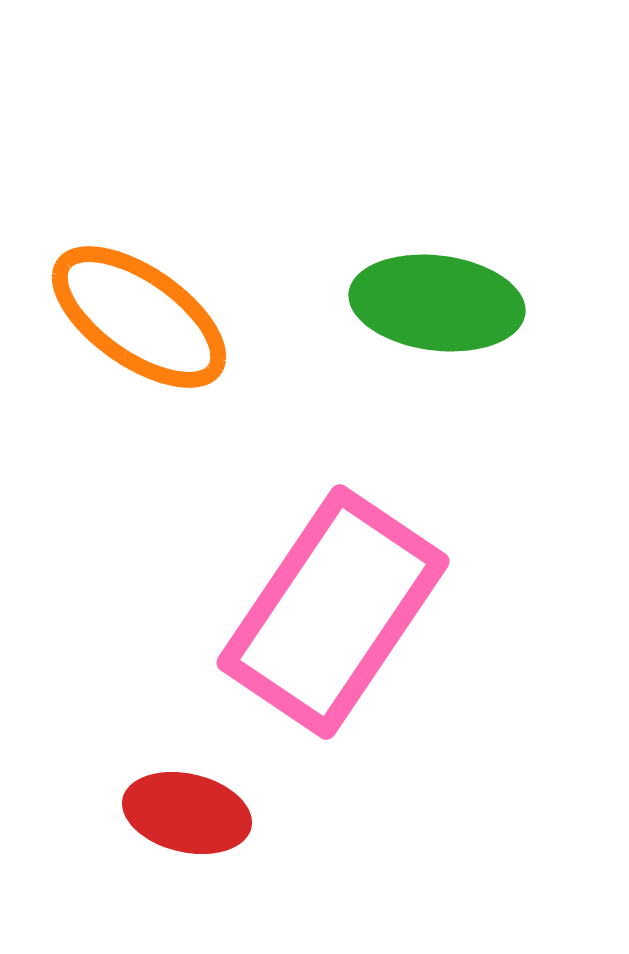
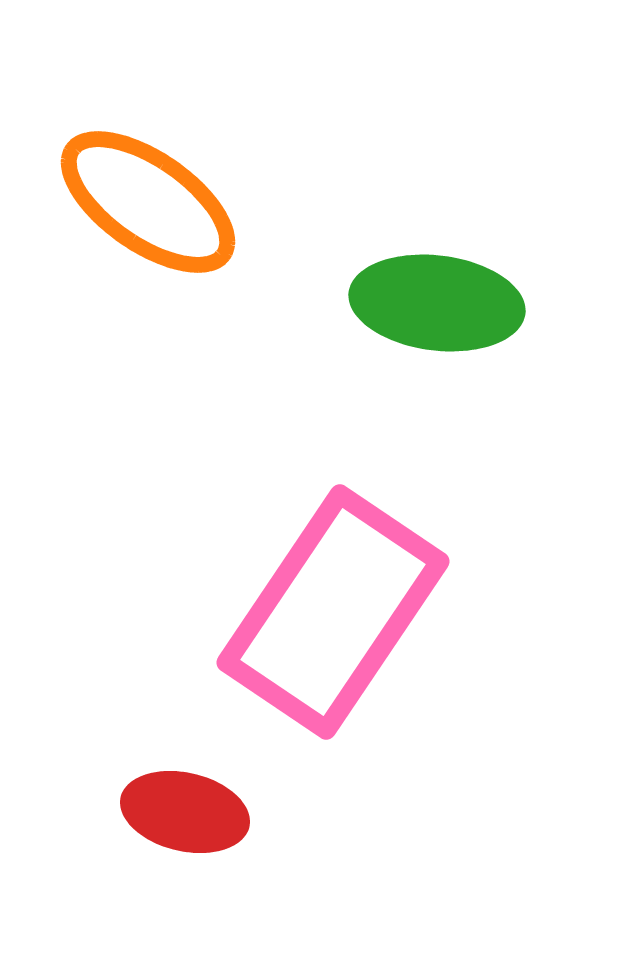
orange ellipse: moved 9 px right, 115 px up
red ellipse: moved 2 px left, 1 px up
